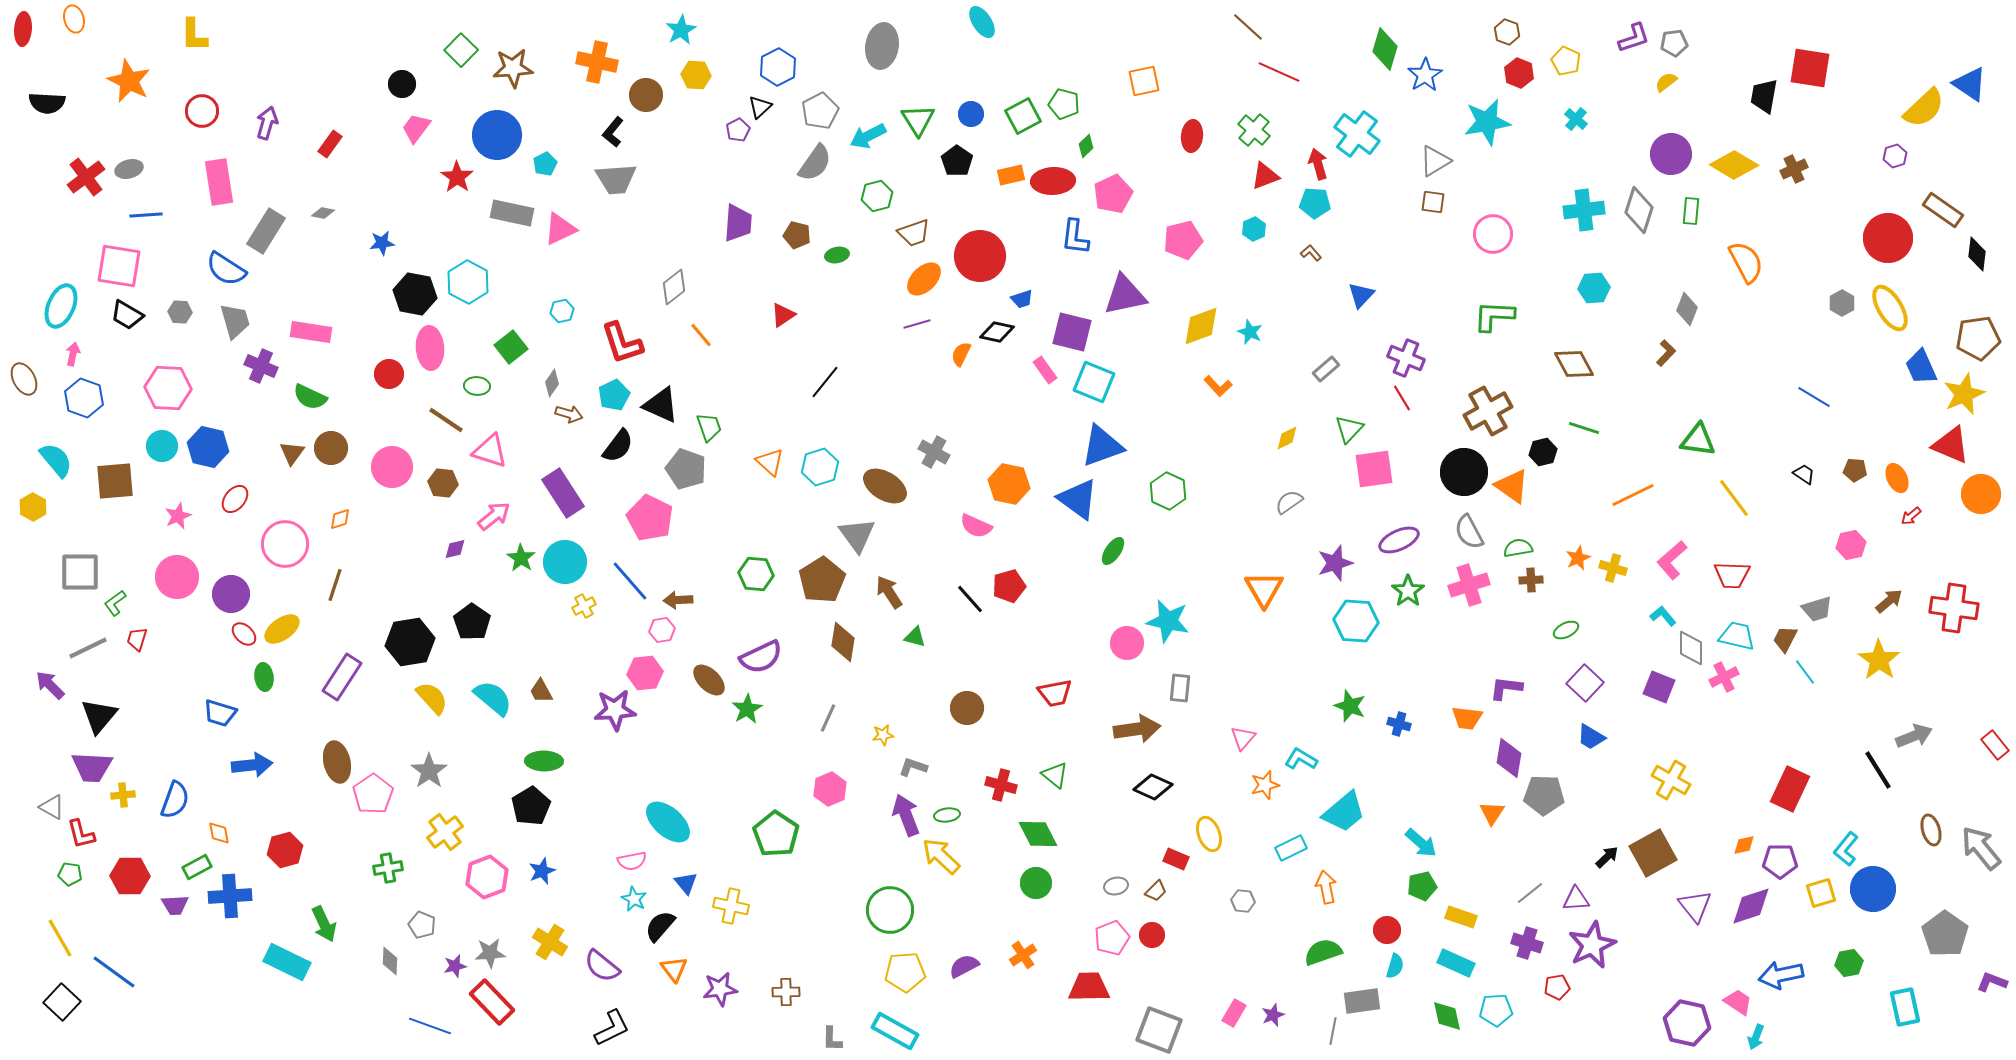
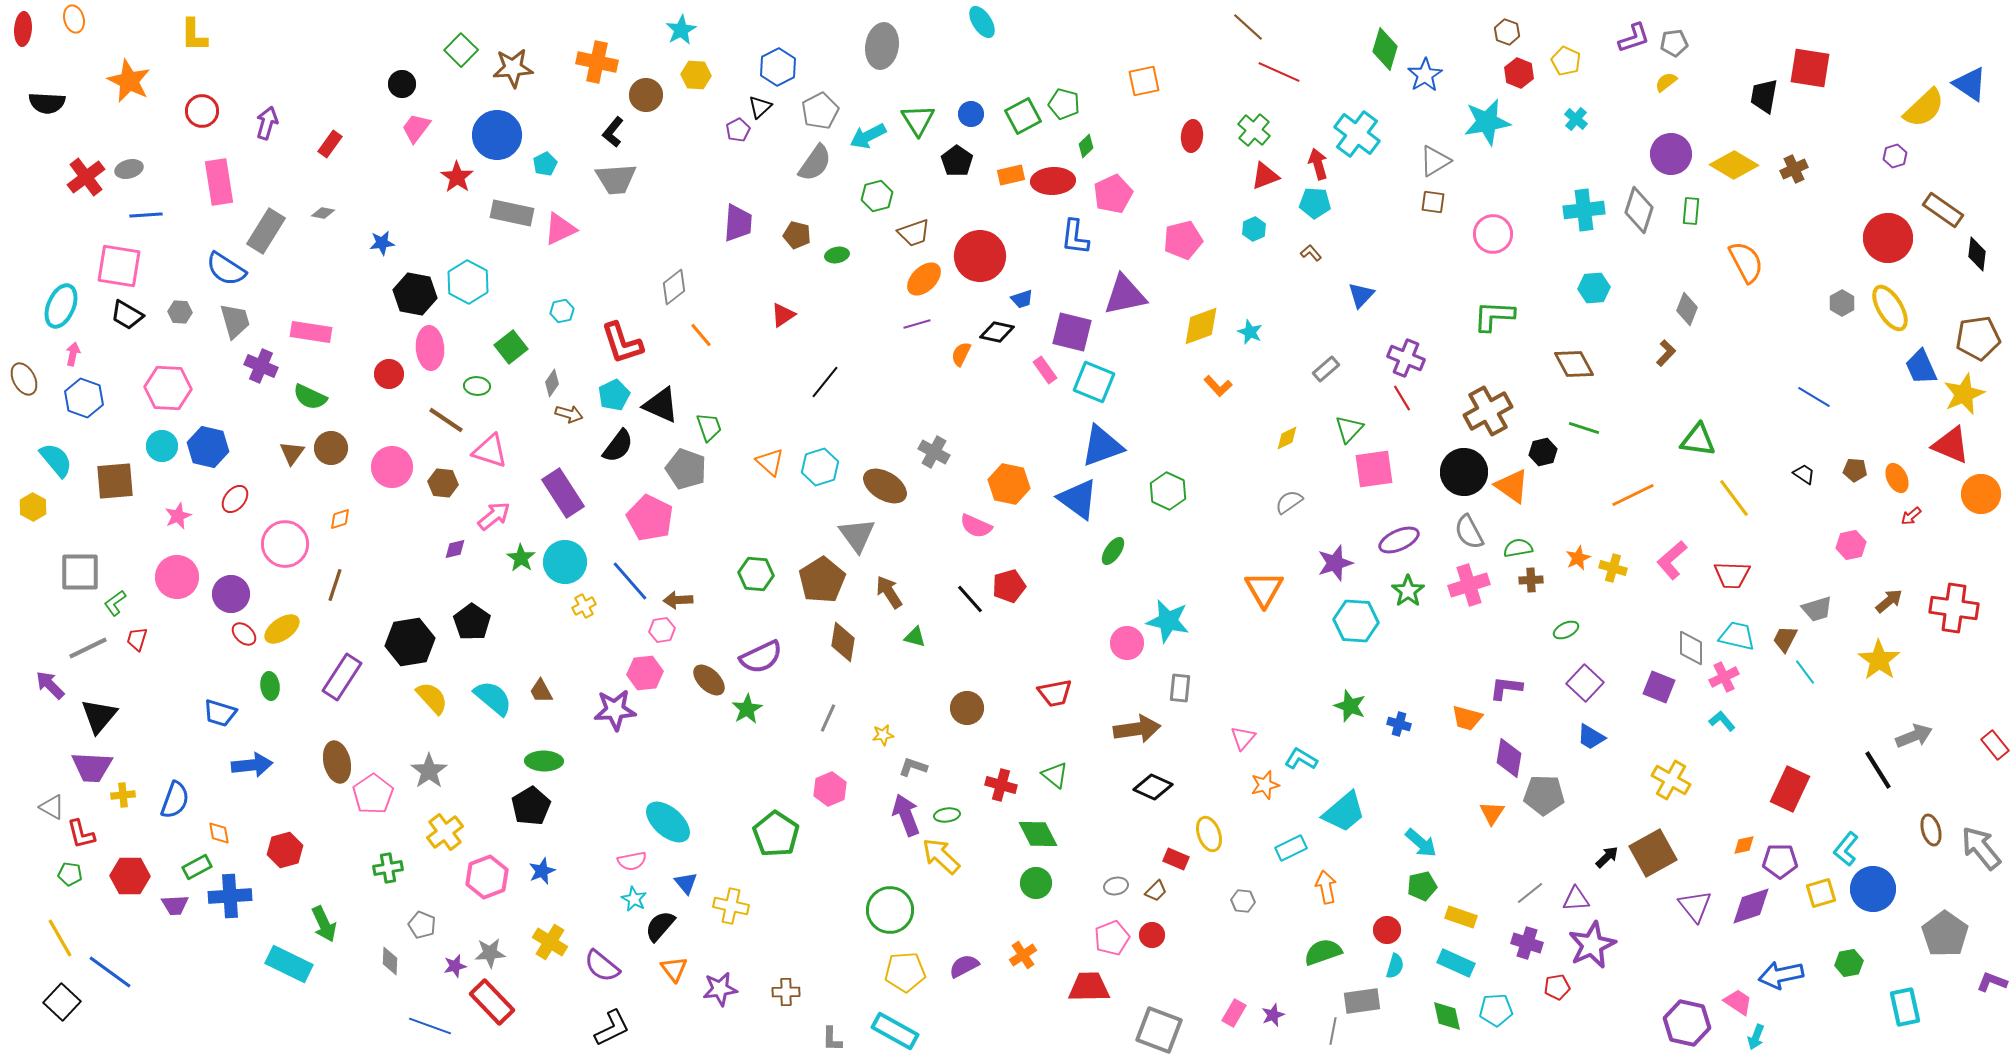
cyan L-shape at (1663, 616): moved 59 px right, 105 px down
green ellipse at (264, 677): moved 6 px right, 9 px down
orange trapezoid at (1467, 718): rotated 8 degrees clockwise
cyan rectangle at (287, 962): moved 2 px right, 2 px down
blue line at (114, 972): moved 4 px left
